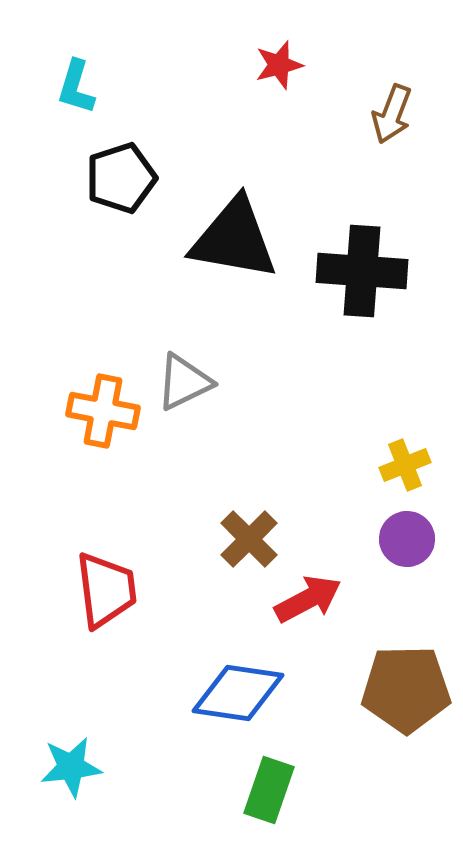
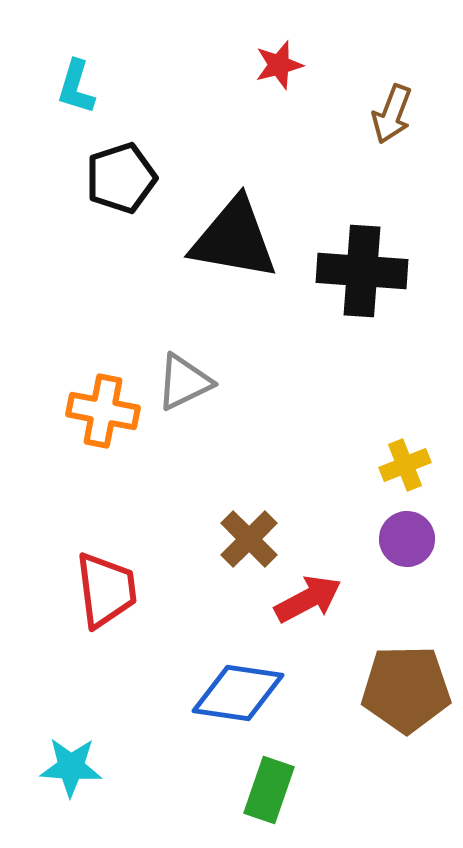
cyan star: rotated 10 degrees clockwise
